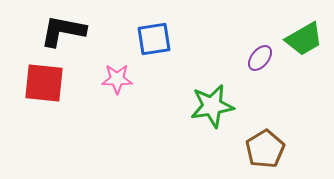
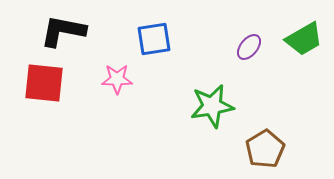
purple ellipse: moved 11 px left, 11 px up
